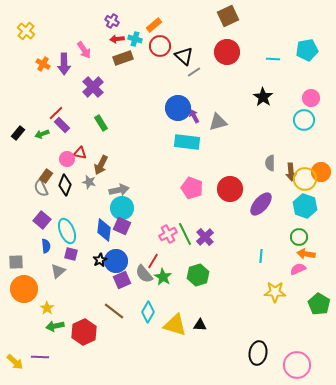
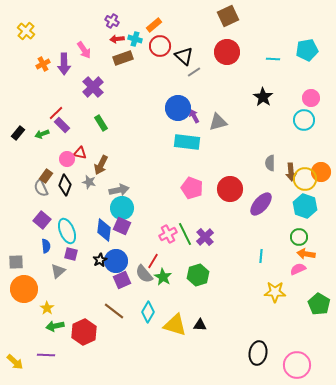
orange cross at (43, 64): rotated 32 degrees clockwise
purple line at (40, 357): moved 6 px right, 2 px up
